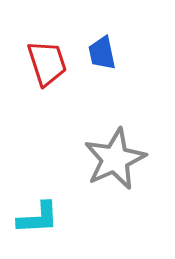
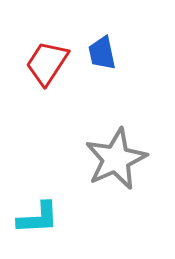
red trapezoid: rotated 129 degrees counterclockwise
gray star: moved 1 px right
